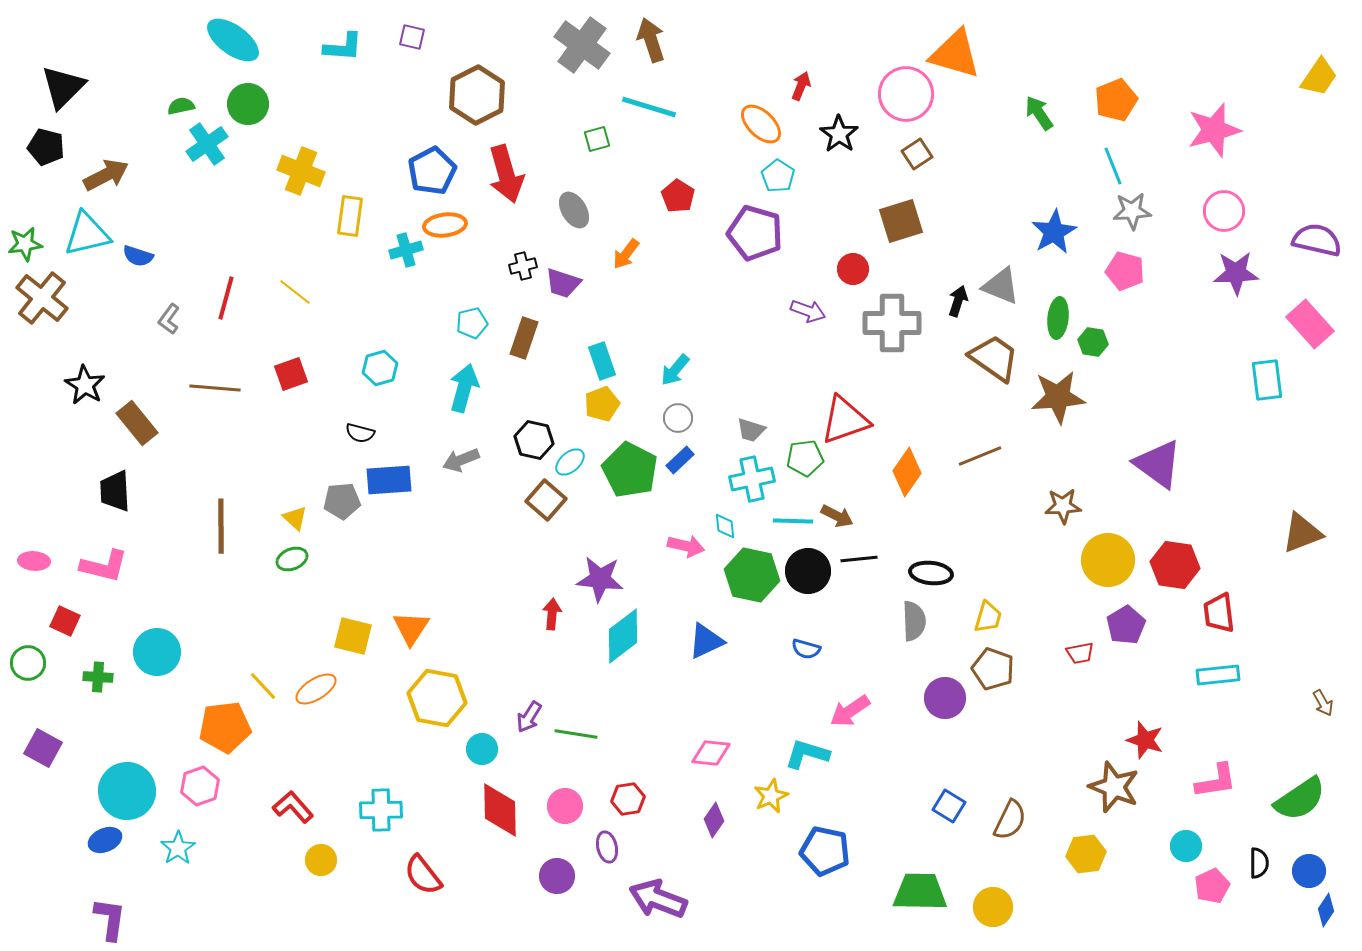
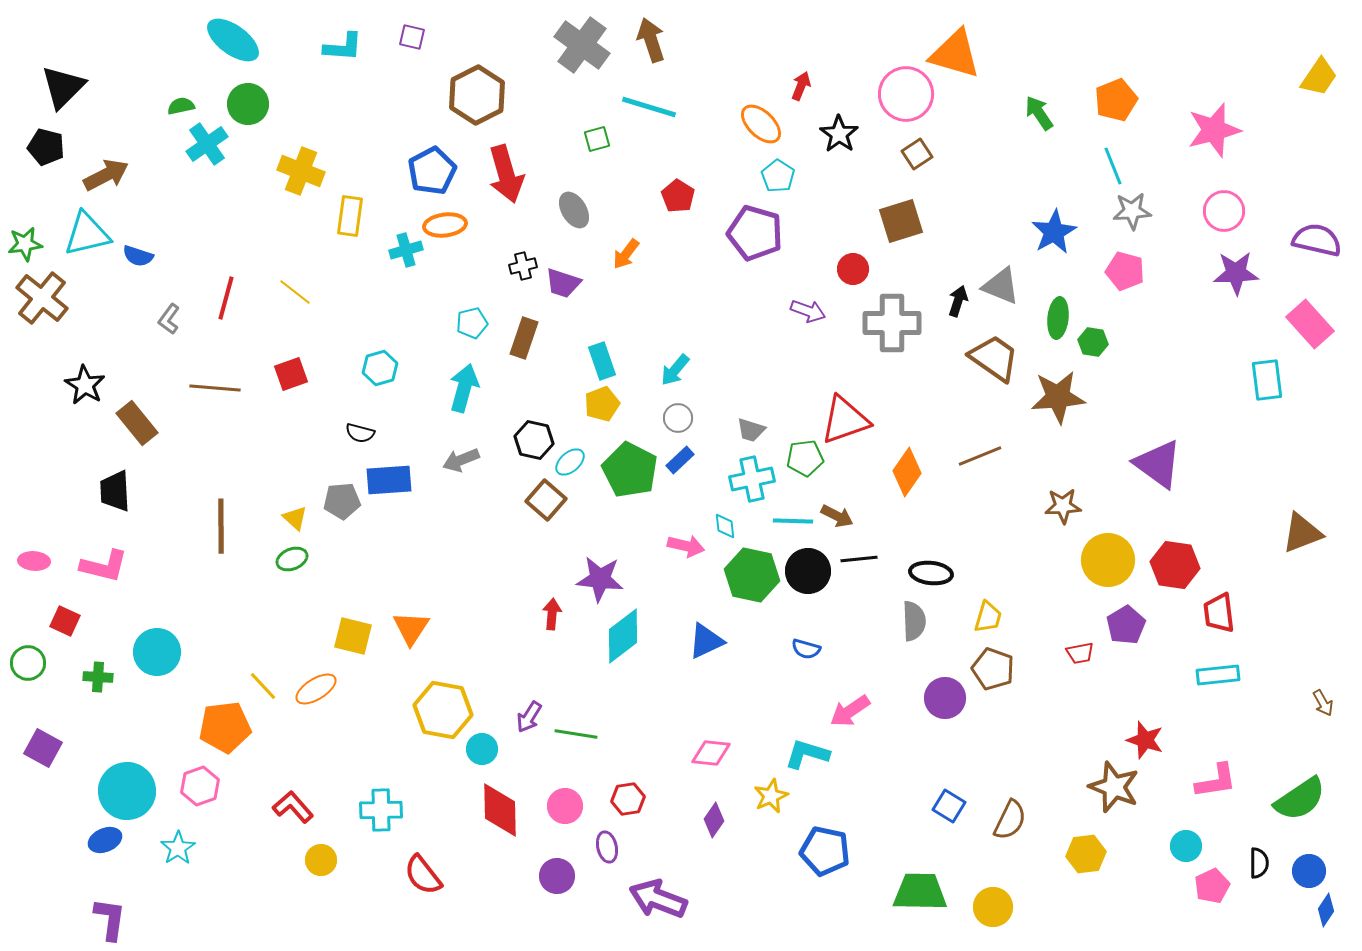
yellow hexagon at (437, 698): moved 6 px right, 12 px down
